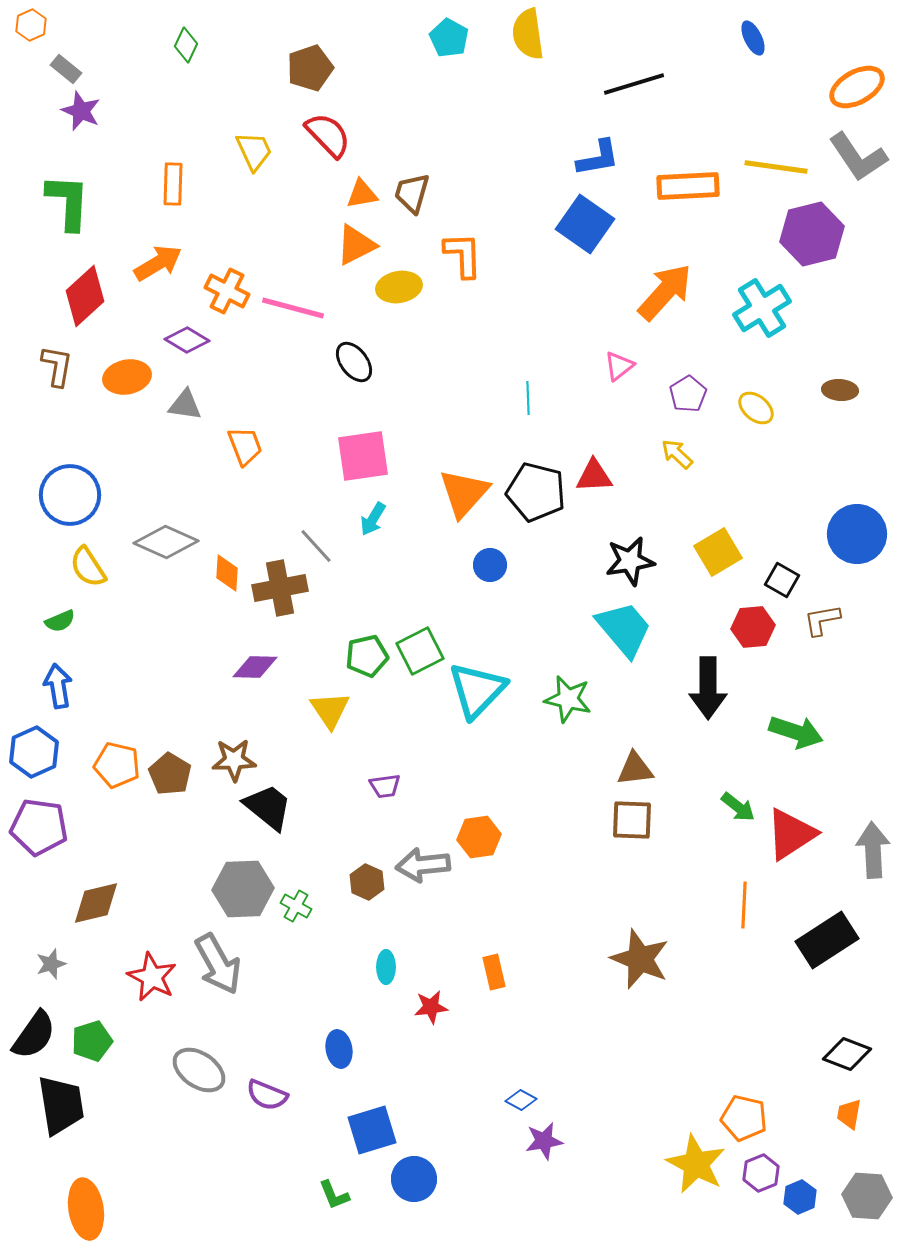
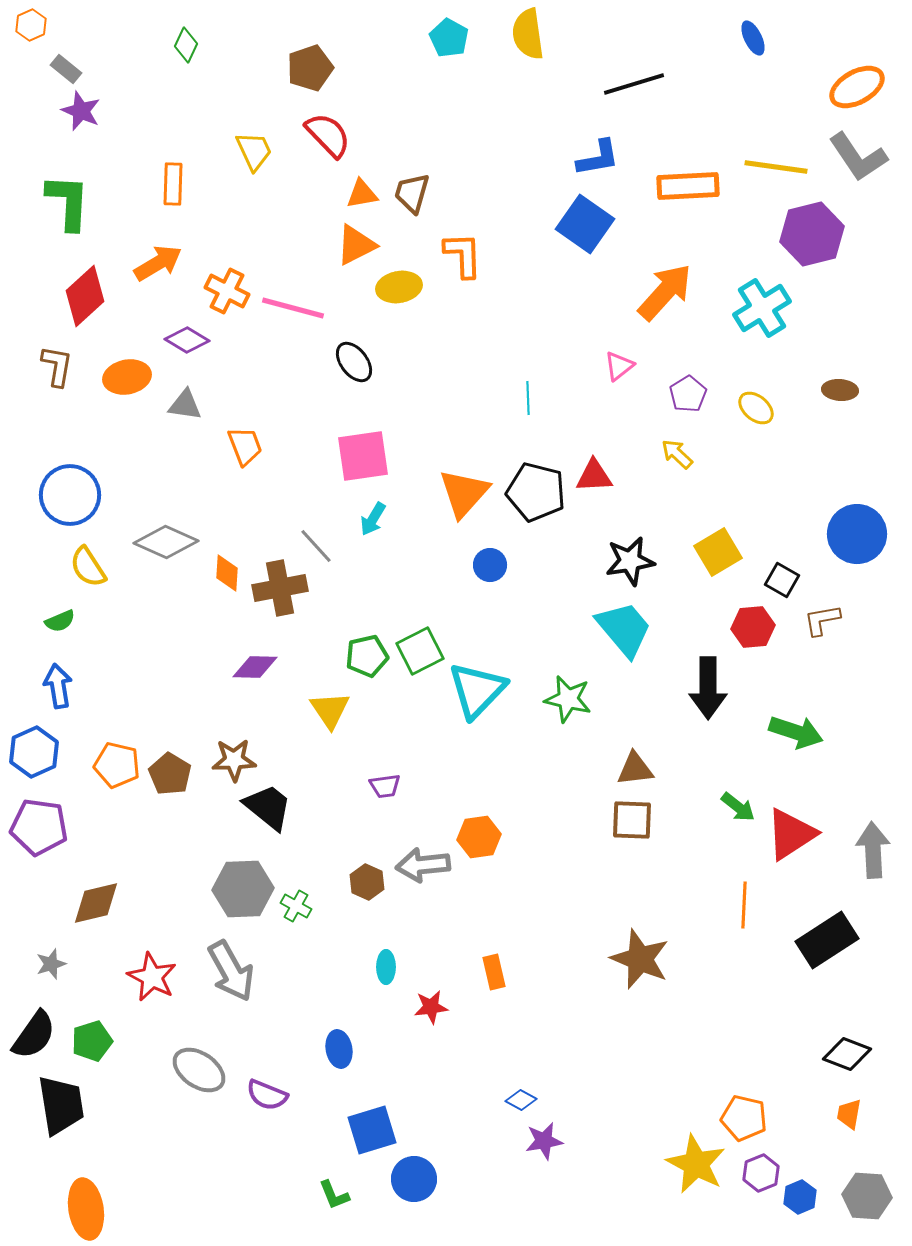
gray arrow at (218, 964): moved 13 px right, 7 px down
